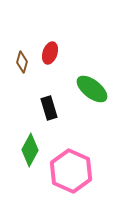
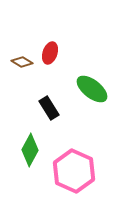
brown diamond: rotated 75 degrees counterclockwise
black rectangle: rotated 15 degrees counterclockwise
pink hexagon: moved 3 px right
